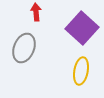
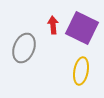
red arrow: moved 17 px right, 13 px down
purple square: rotated 16 degrees counterclockwise
